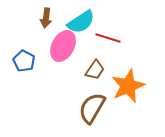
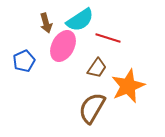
brown arrow: moved 5 px down; rotated 24 degrees counterclockwise
cyan semicircle: moved 1 px left, 2 px up
blue pentagon: rotated 20 degrees clockwise
brown trapezoid: moved 2 px right, 2 px up
